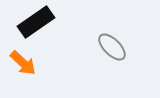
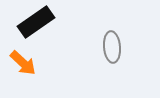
gray ellipse: rotated 40 degrees clockwise
